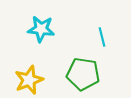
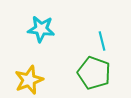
cyan line: moved 4 px down
green pentagon: moved 11 px right, 1 px up; rotated 12 degrees clockwise
